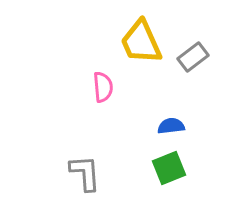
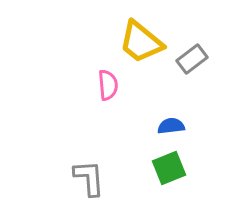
yellow trapezoid: rotated 27 degrees counterclockwise
gray rectangle: moved 1 px left, 2 px down
pink semicircle: moved 5 px right, 2 px up
gray L-shape: moved 4 px right, 5 px down
